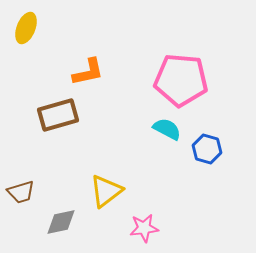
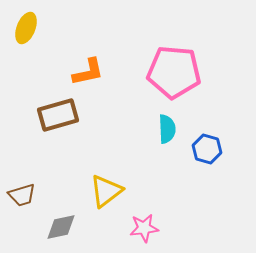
pink pentagon: moved 7 px left, 8 px up
cyan semicircle: rotated 60 degrees clockwise
brown trapezoid: moved 1 px right, 3 px down
gray diamond: moved 5 px down
